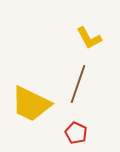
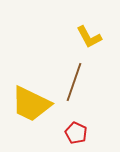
yellow L-shape: moved 1 px up
brown line: moved 4 px left, 2 px up
